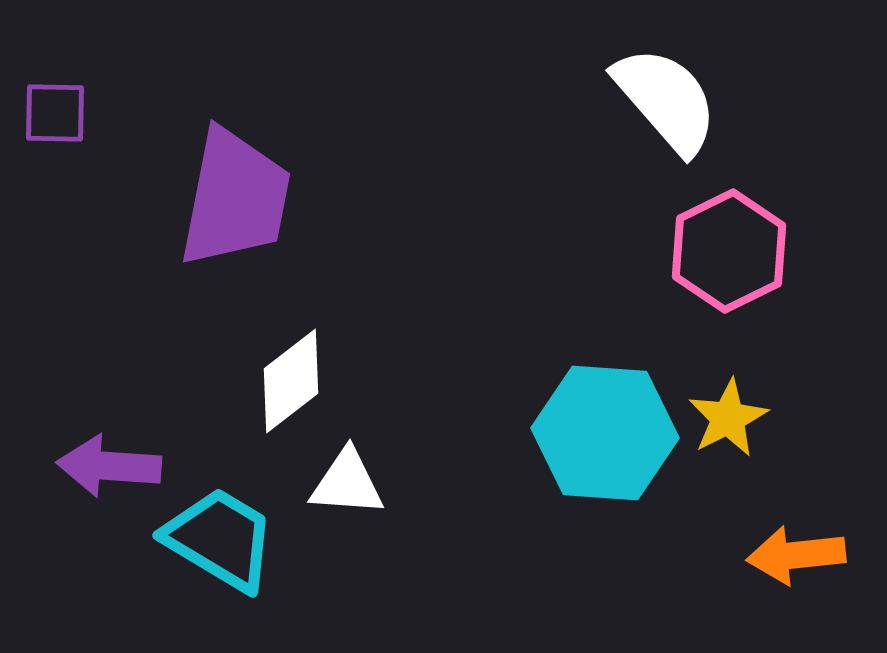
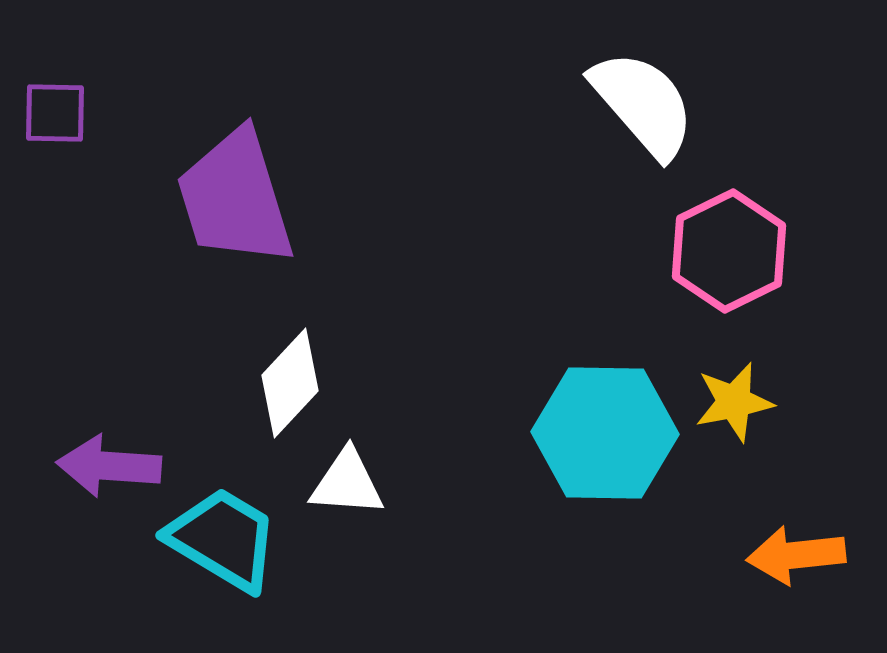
white semicircle: moved 23 px left, 4 px down
purple trapezoid: rotated 152 degrees clockwise
white diamond: moved 1 px left, 2 px down; rotated 9 degrees counterclockwise
yellow star: moved 6 px right, 16 px up; rotated 16 degrees clockwise
cyan hexagon: rotated 3 degrees counterclockwise
cyan trapezoid: moved 3 px right
